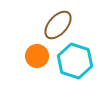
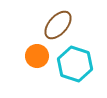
cyan hexagon: moved 3 px down
